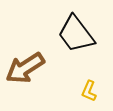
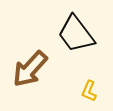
brown arrow: moved 5 px right, 1 px down; rotated 15 degrees counterclockwise
